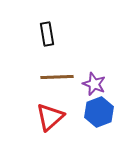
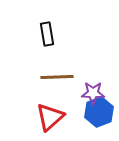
purple star: moved 1 px left, 9 px down; rotated 20 degrees counterclockwise
